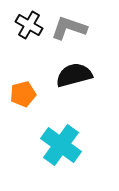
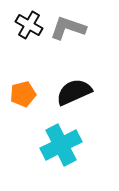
gray L-shape: moved 1 px left
black semicircle: moved 17 px down; rotated 9 degrees counterclockwise
cyan cross: rotated 27 degrees clockwise
